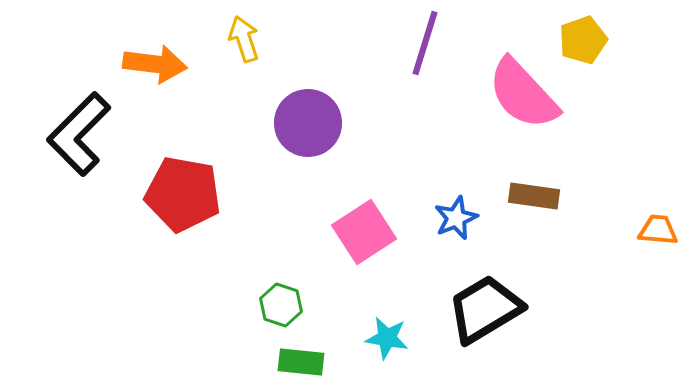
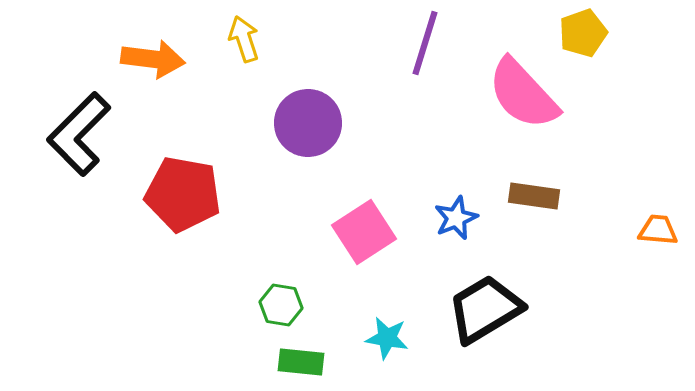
yellow pentagon: moved 7 px up
orange arrow: moved 2 px left, 5 px up
green hexagon: rotated 9 degrees counterclockwise
